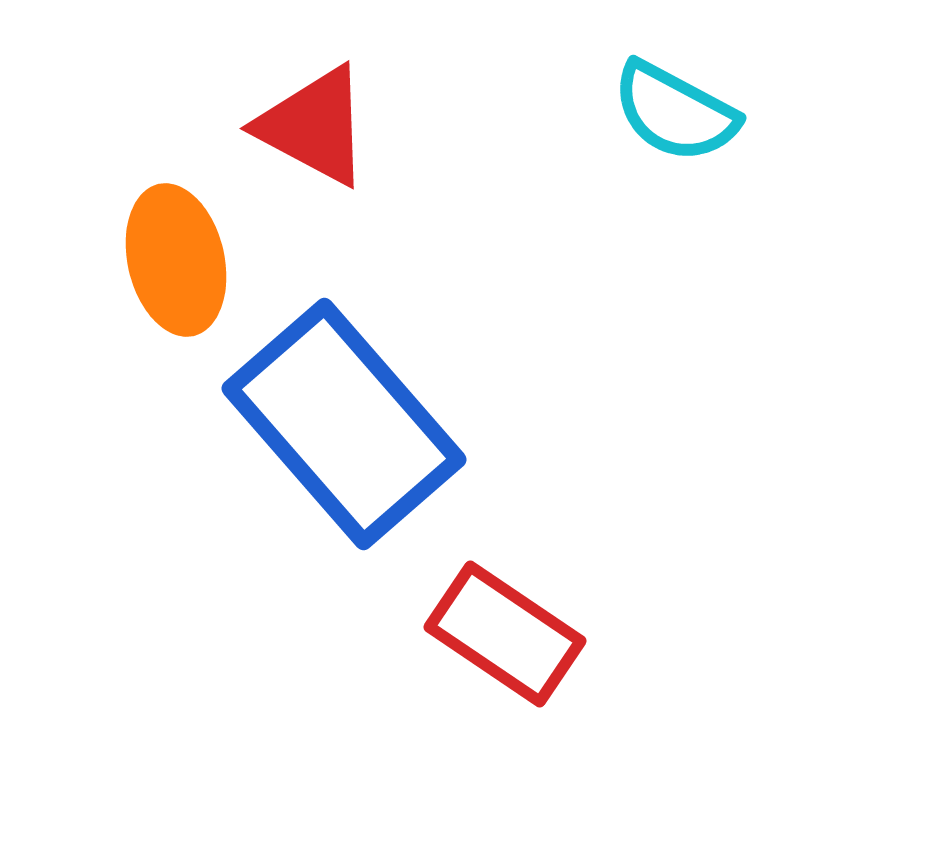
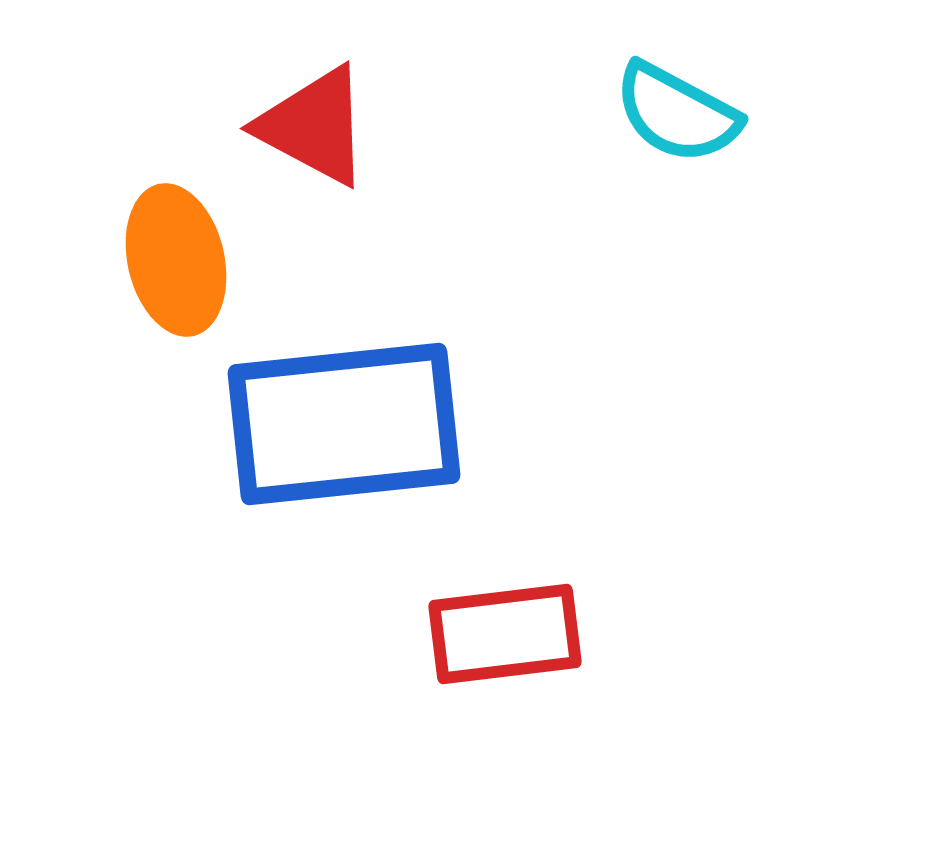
cyan semicircle: moved 2 px right, 1 px down
blue rectangle: rotated 55 degrees counterclockwise
red rectangle: rotated 41 degrees counterclockwise
